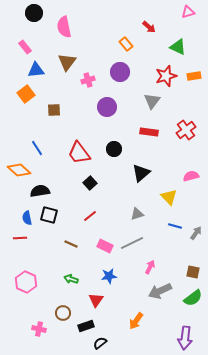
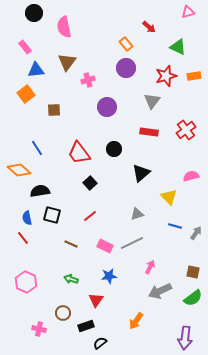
purple circle at (120, 72): moved 6 px right, 4 px up
black square at (49, 215): moved 3 px right
red line at (20, 238): moved 3 px right; rotated 56 degrees clockwise
